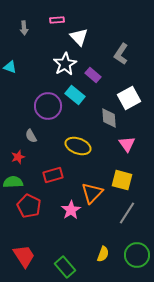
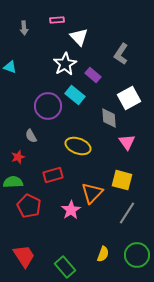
pink triangle: moved 2 px up
